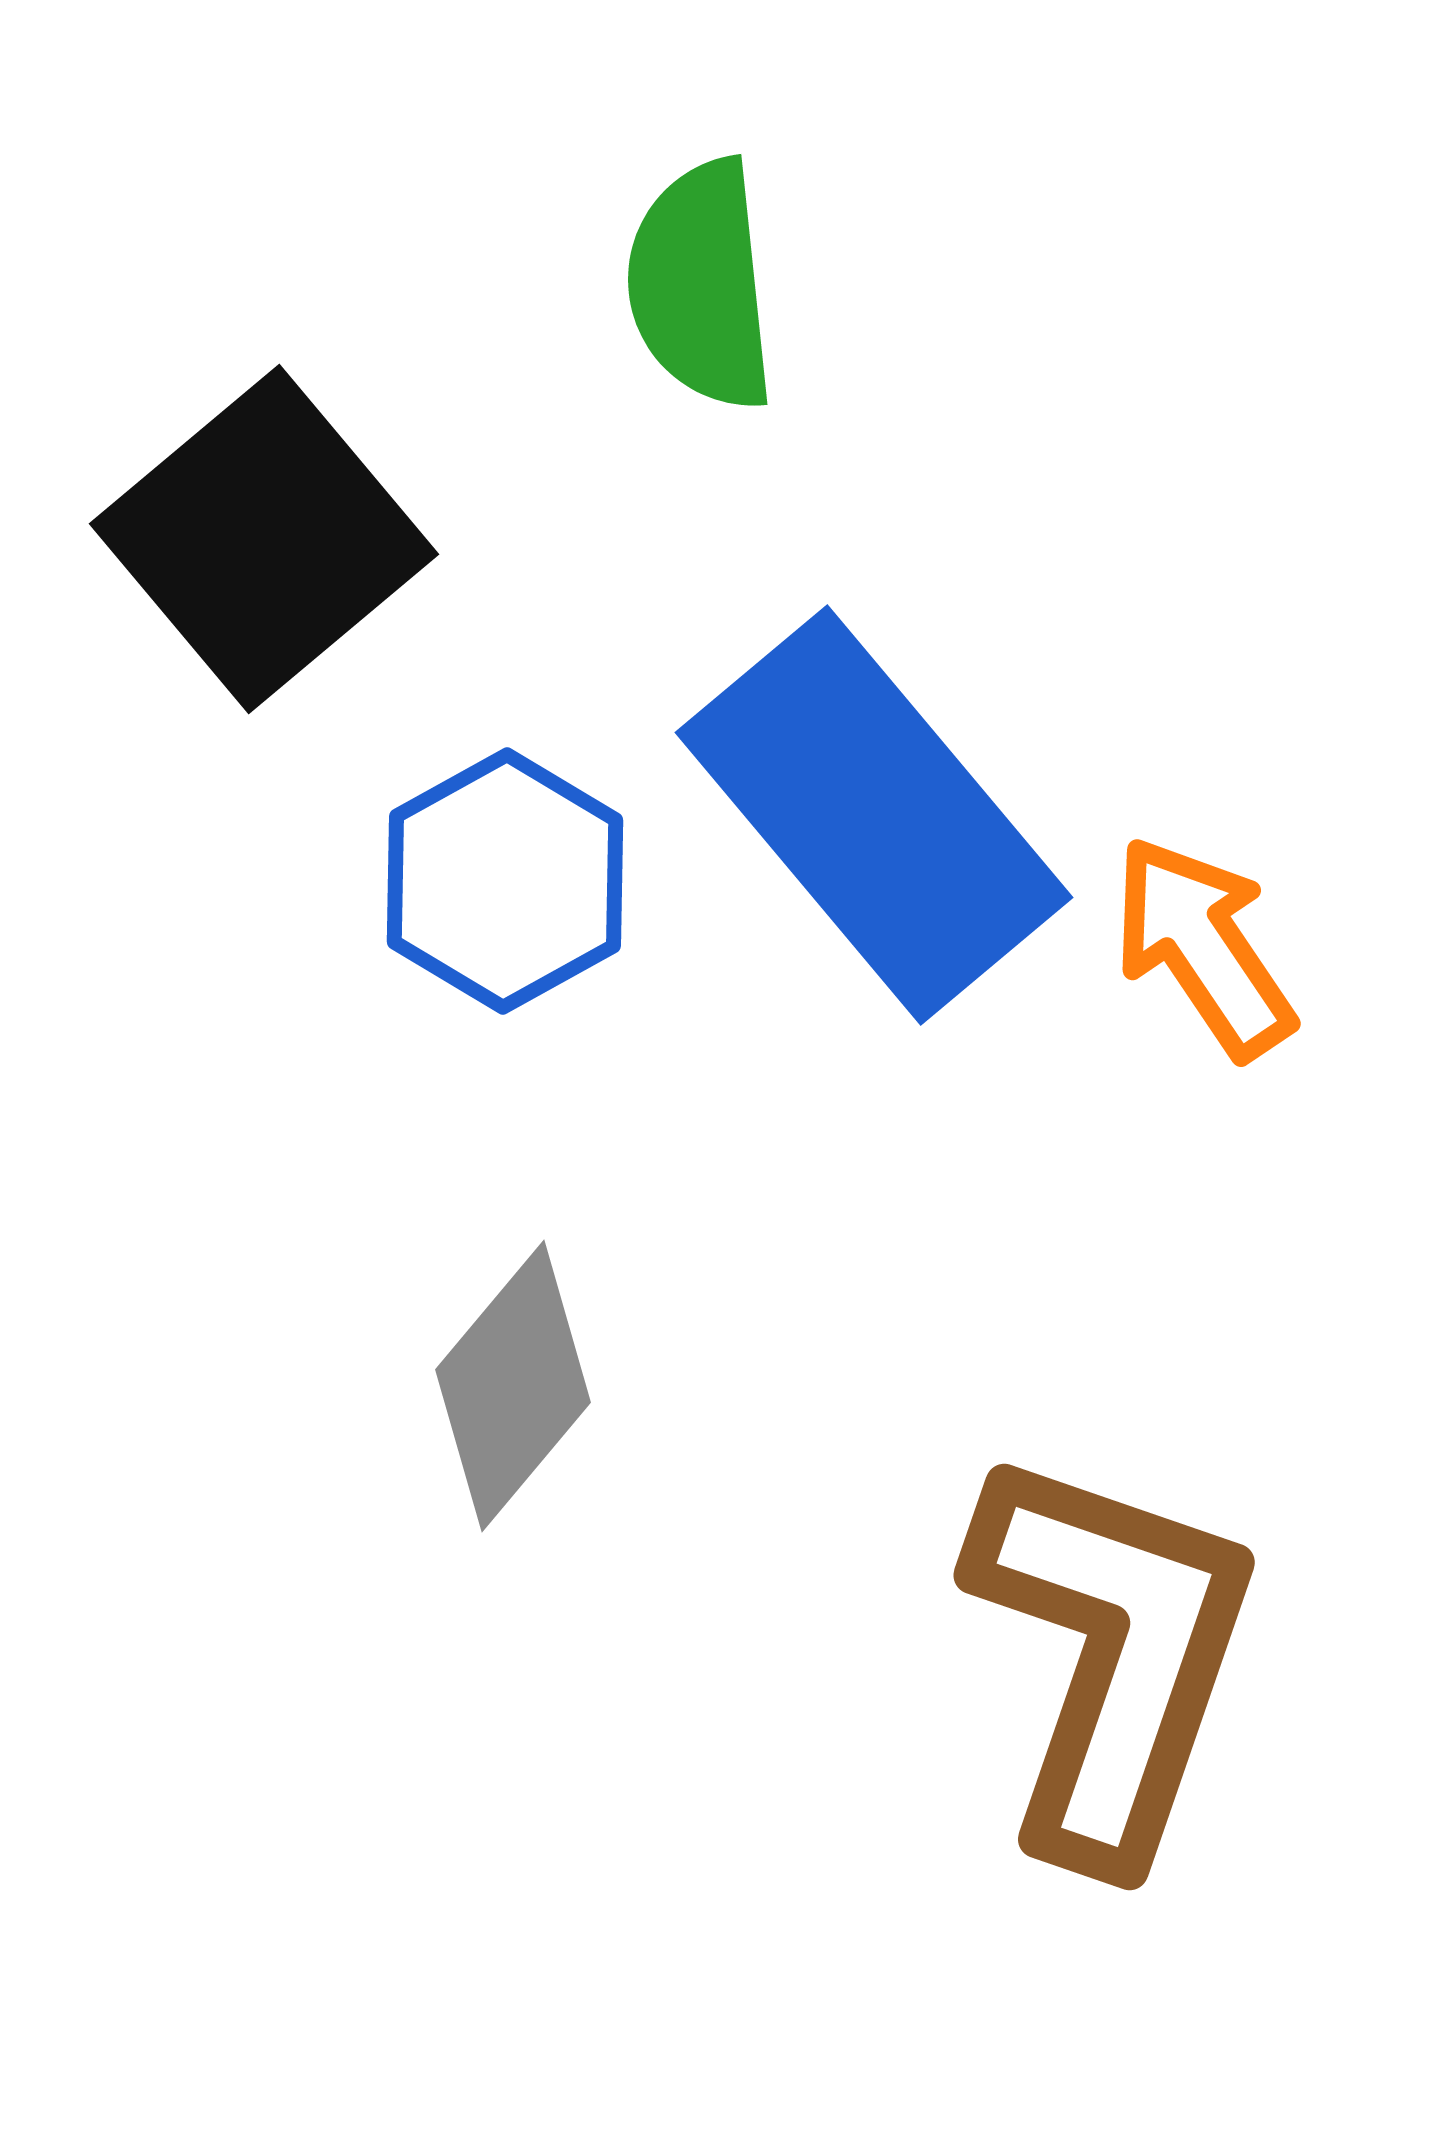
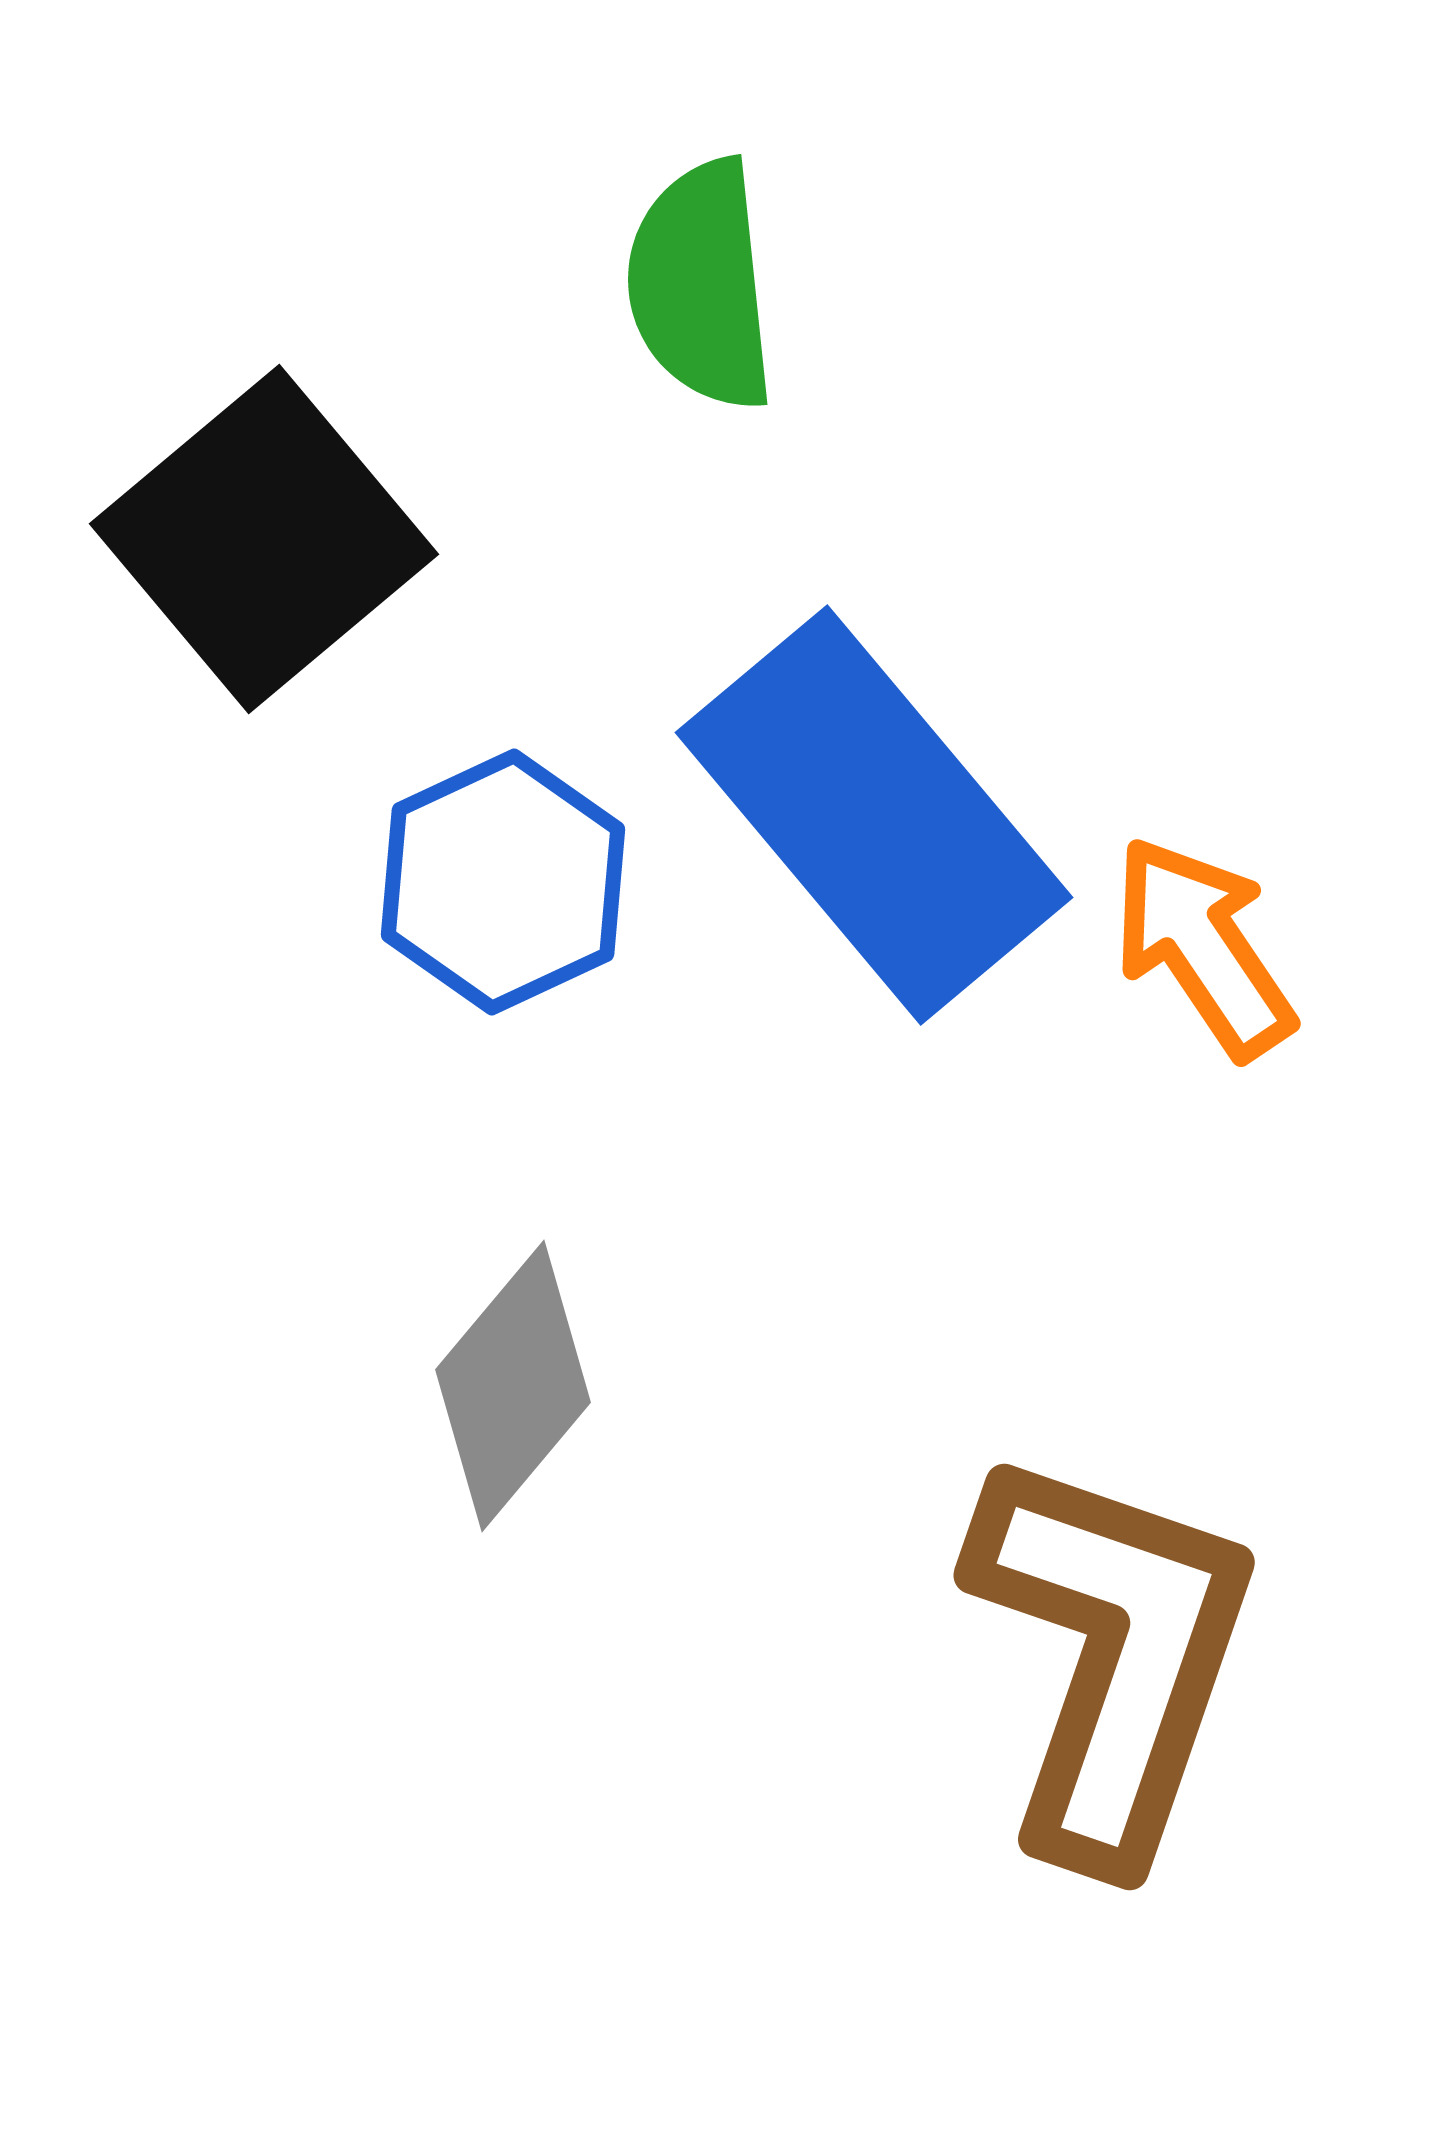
blue hexagon: moved 2 px left, 1 px down; rotated 4 degrees clockwise
